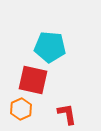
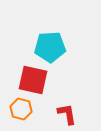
cyan pentagon: rotated 8 degrees counterclockwise
orange hexagon: rotated 20 degrees counterclockwise
